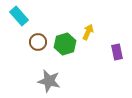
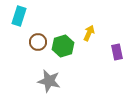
cyan rectangle: rotated 60 degrees clockwise
yellow arrow: moved 1 px right, 1 px down
green hexagon: moved 2 px left, 2 px down
